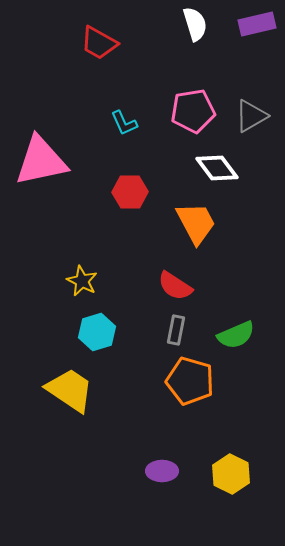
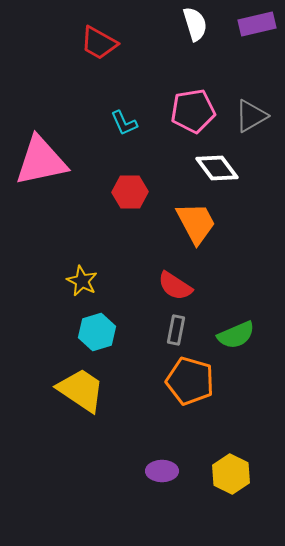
yellow trapezoid: moved 11 px right
